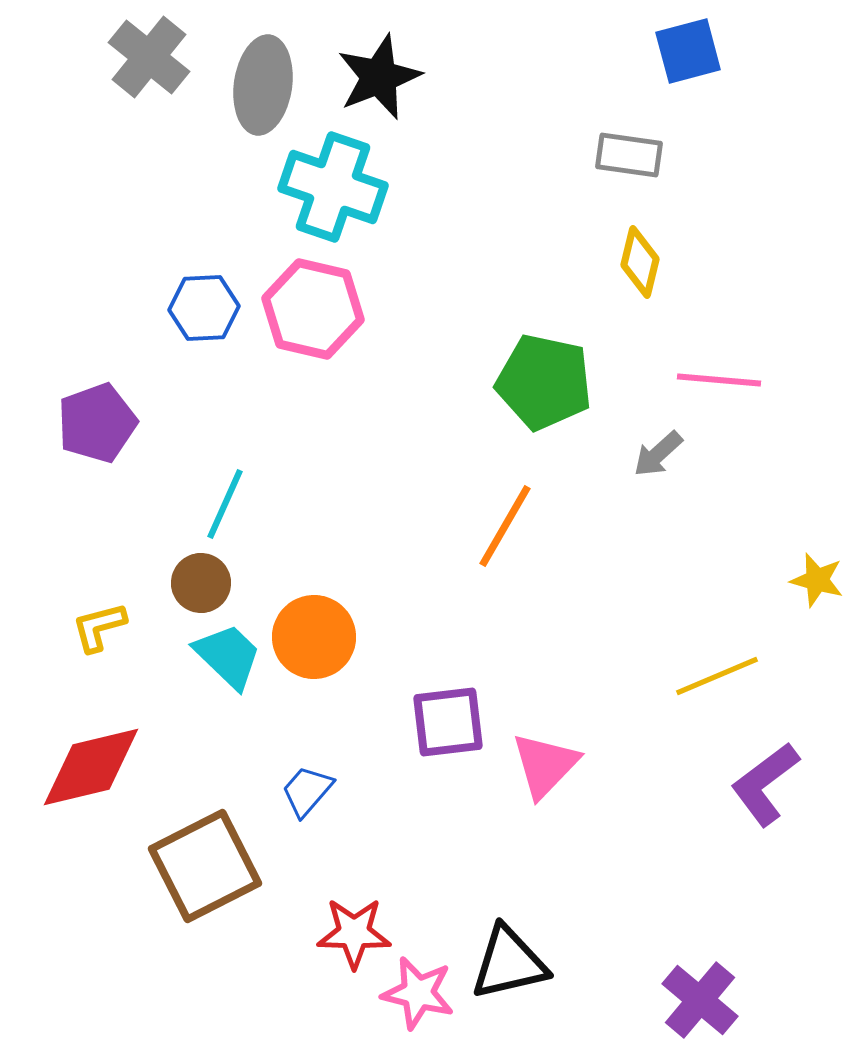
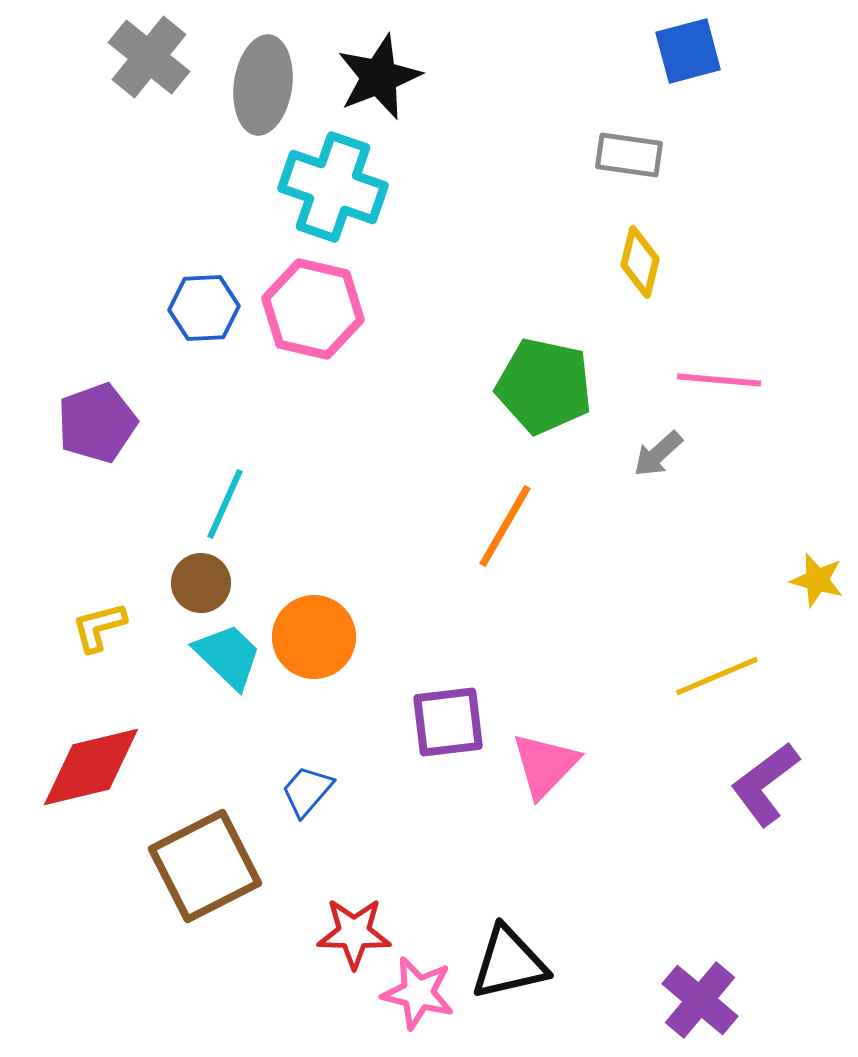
green pentagon: moved 4 px down
